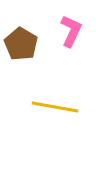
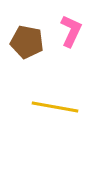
brown pentagon: moved 6 px right, 2 px up; rotated 20 degrees counterclockwise
